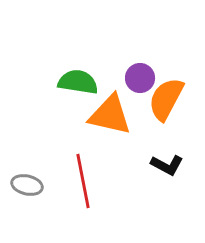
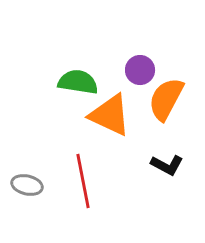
purple circle: moved 8 px up
orange triangle: rotated 12 degrees clockwise
